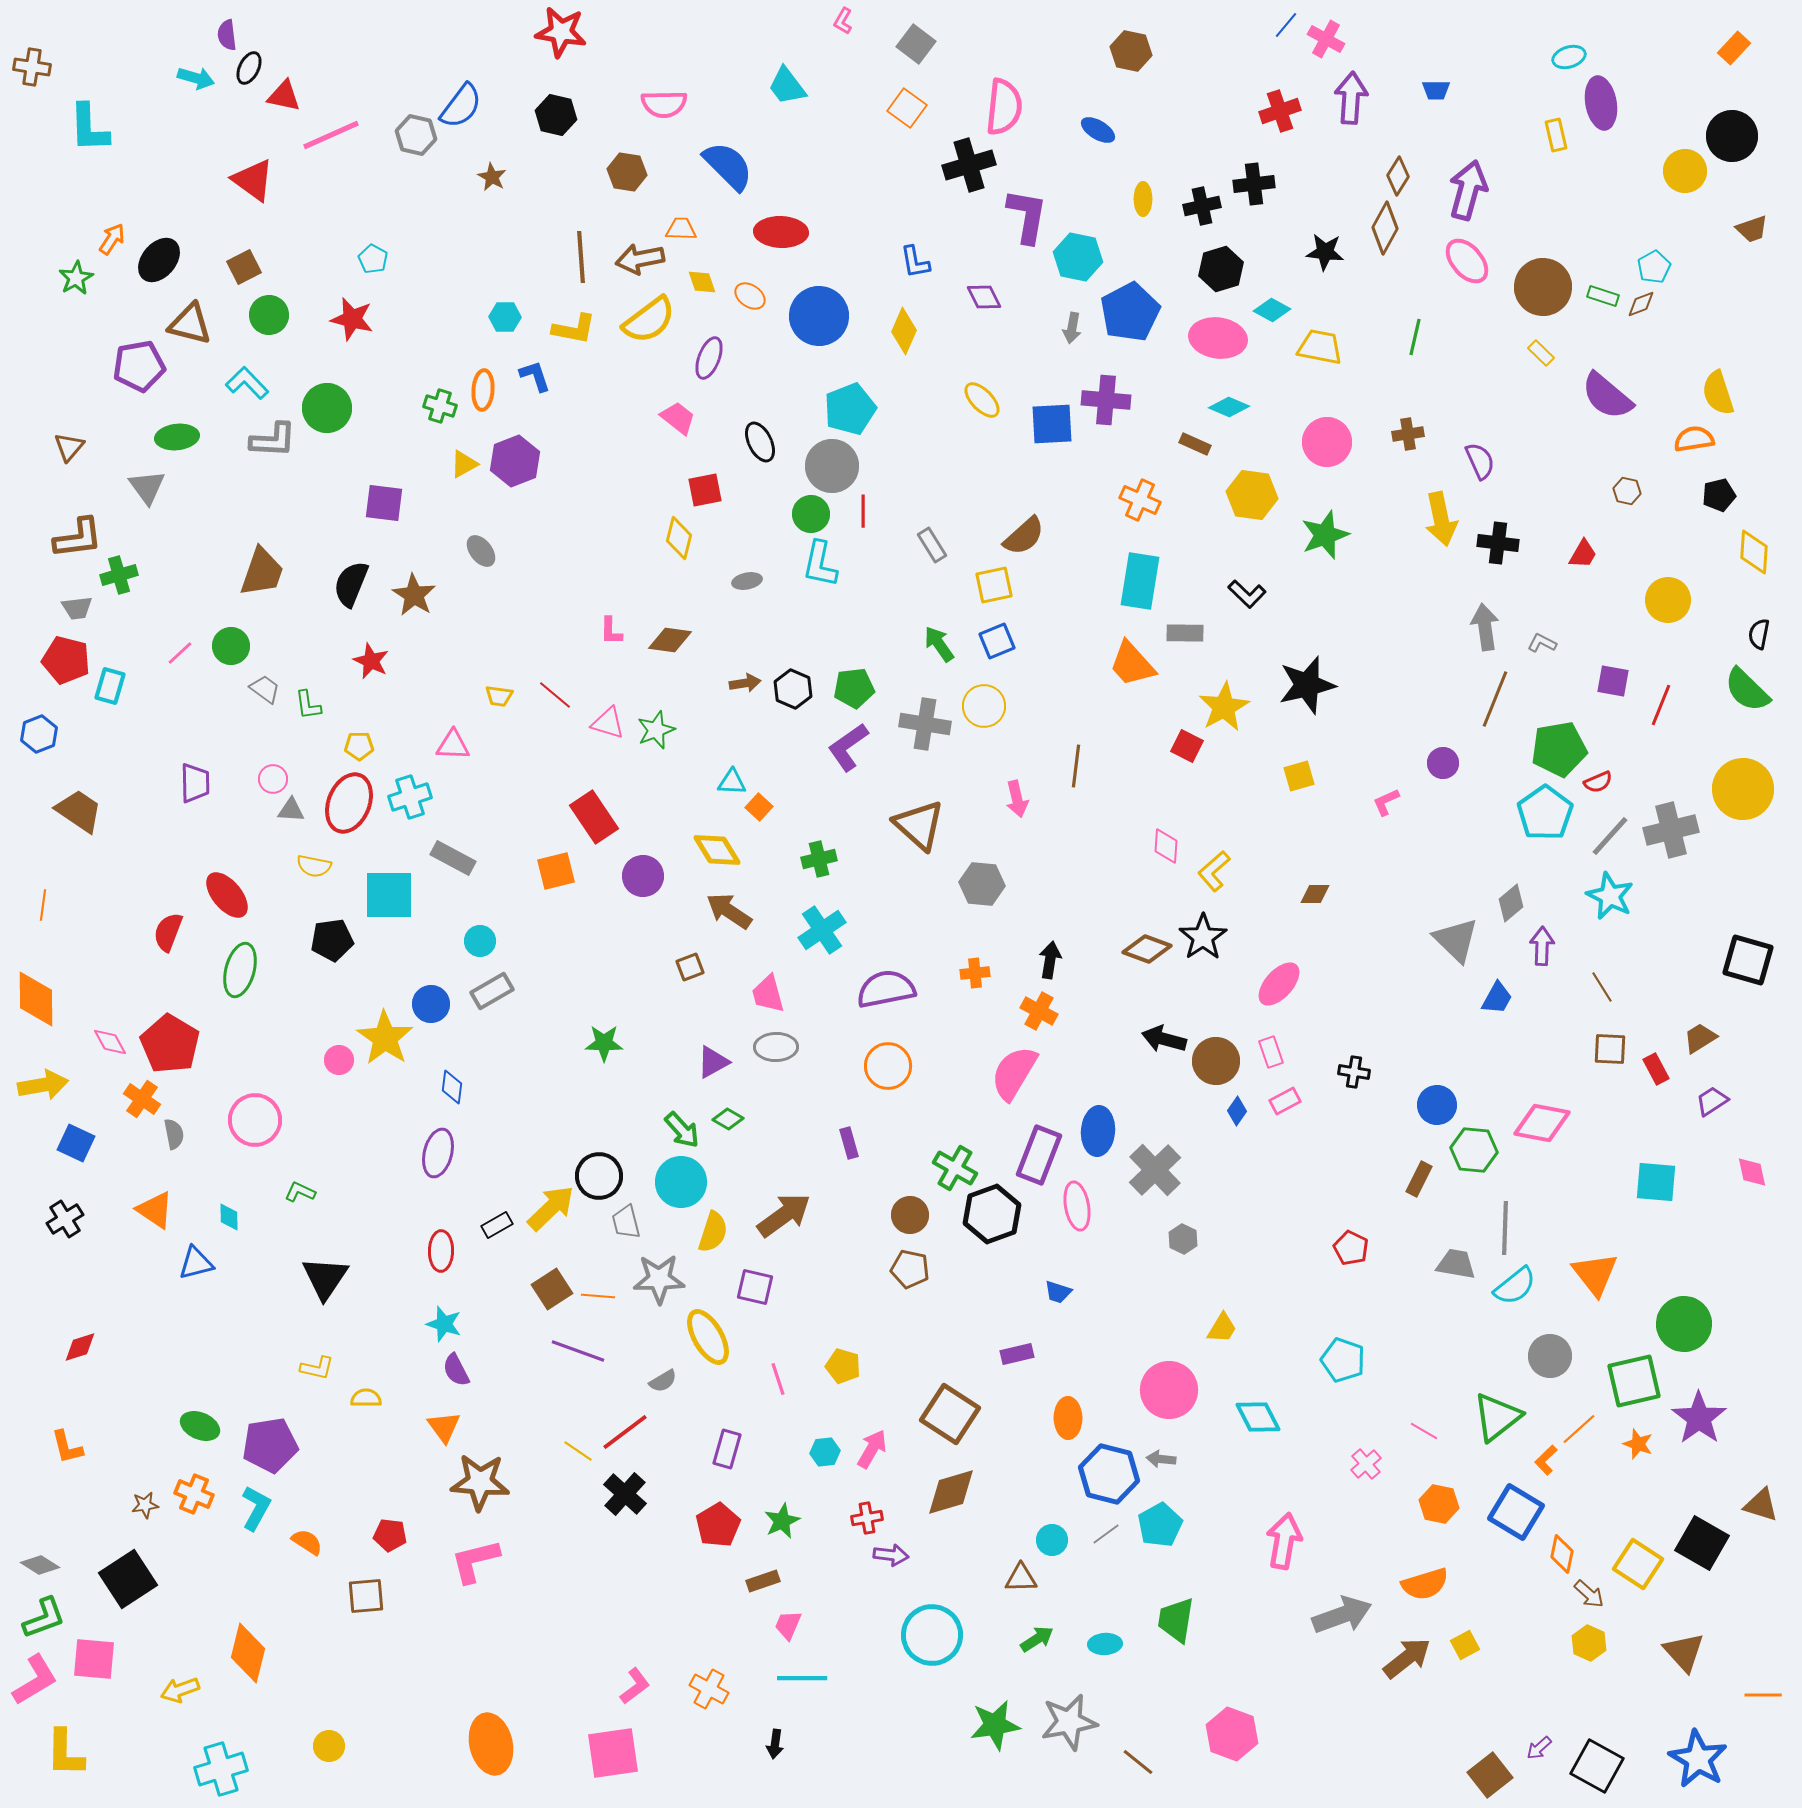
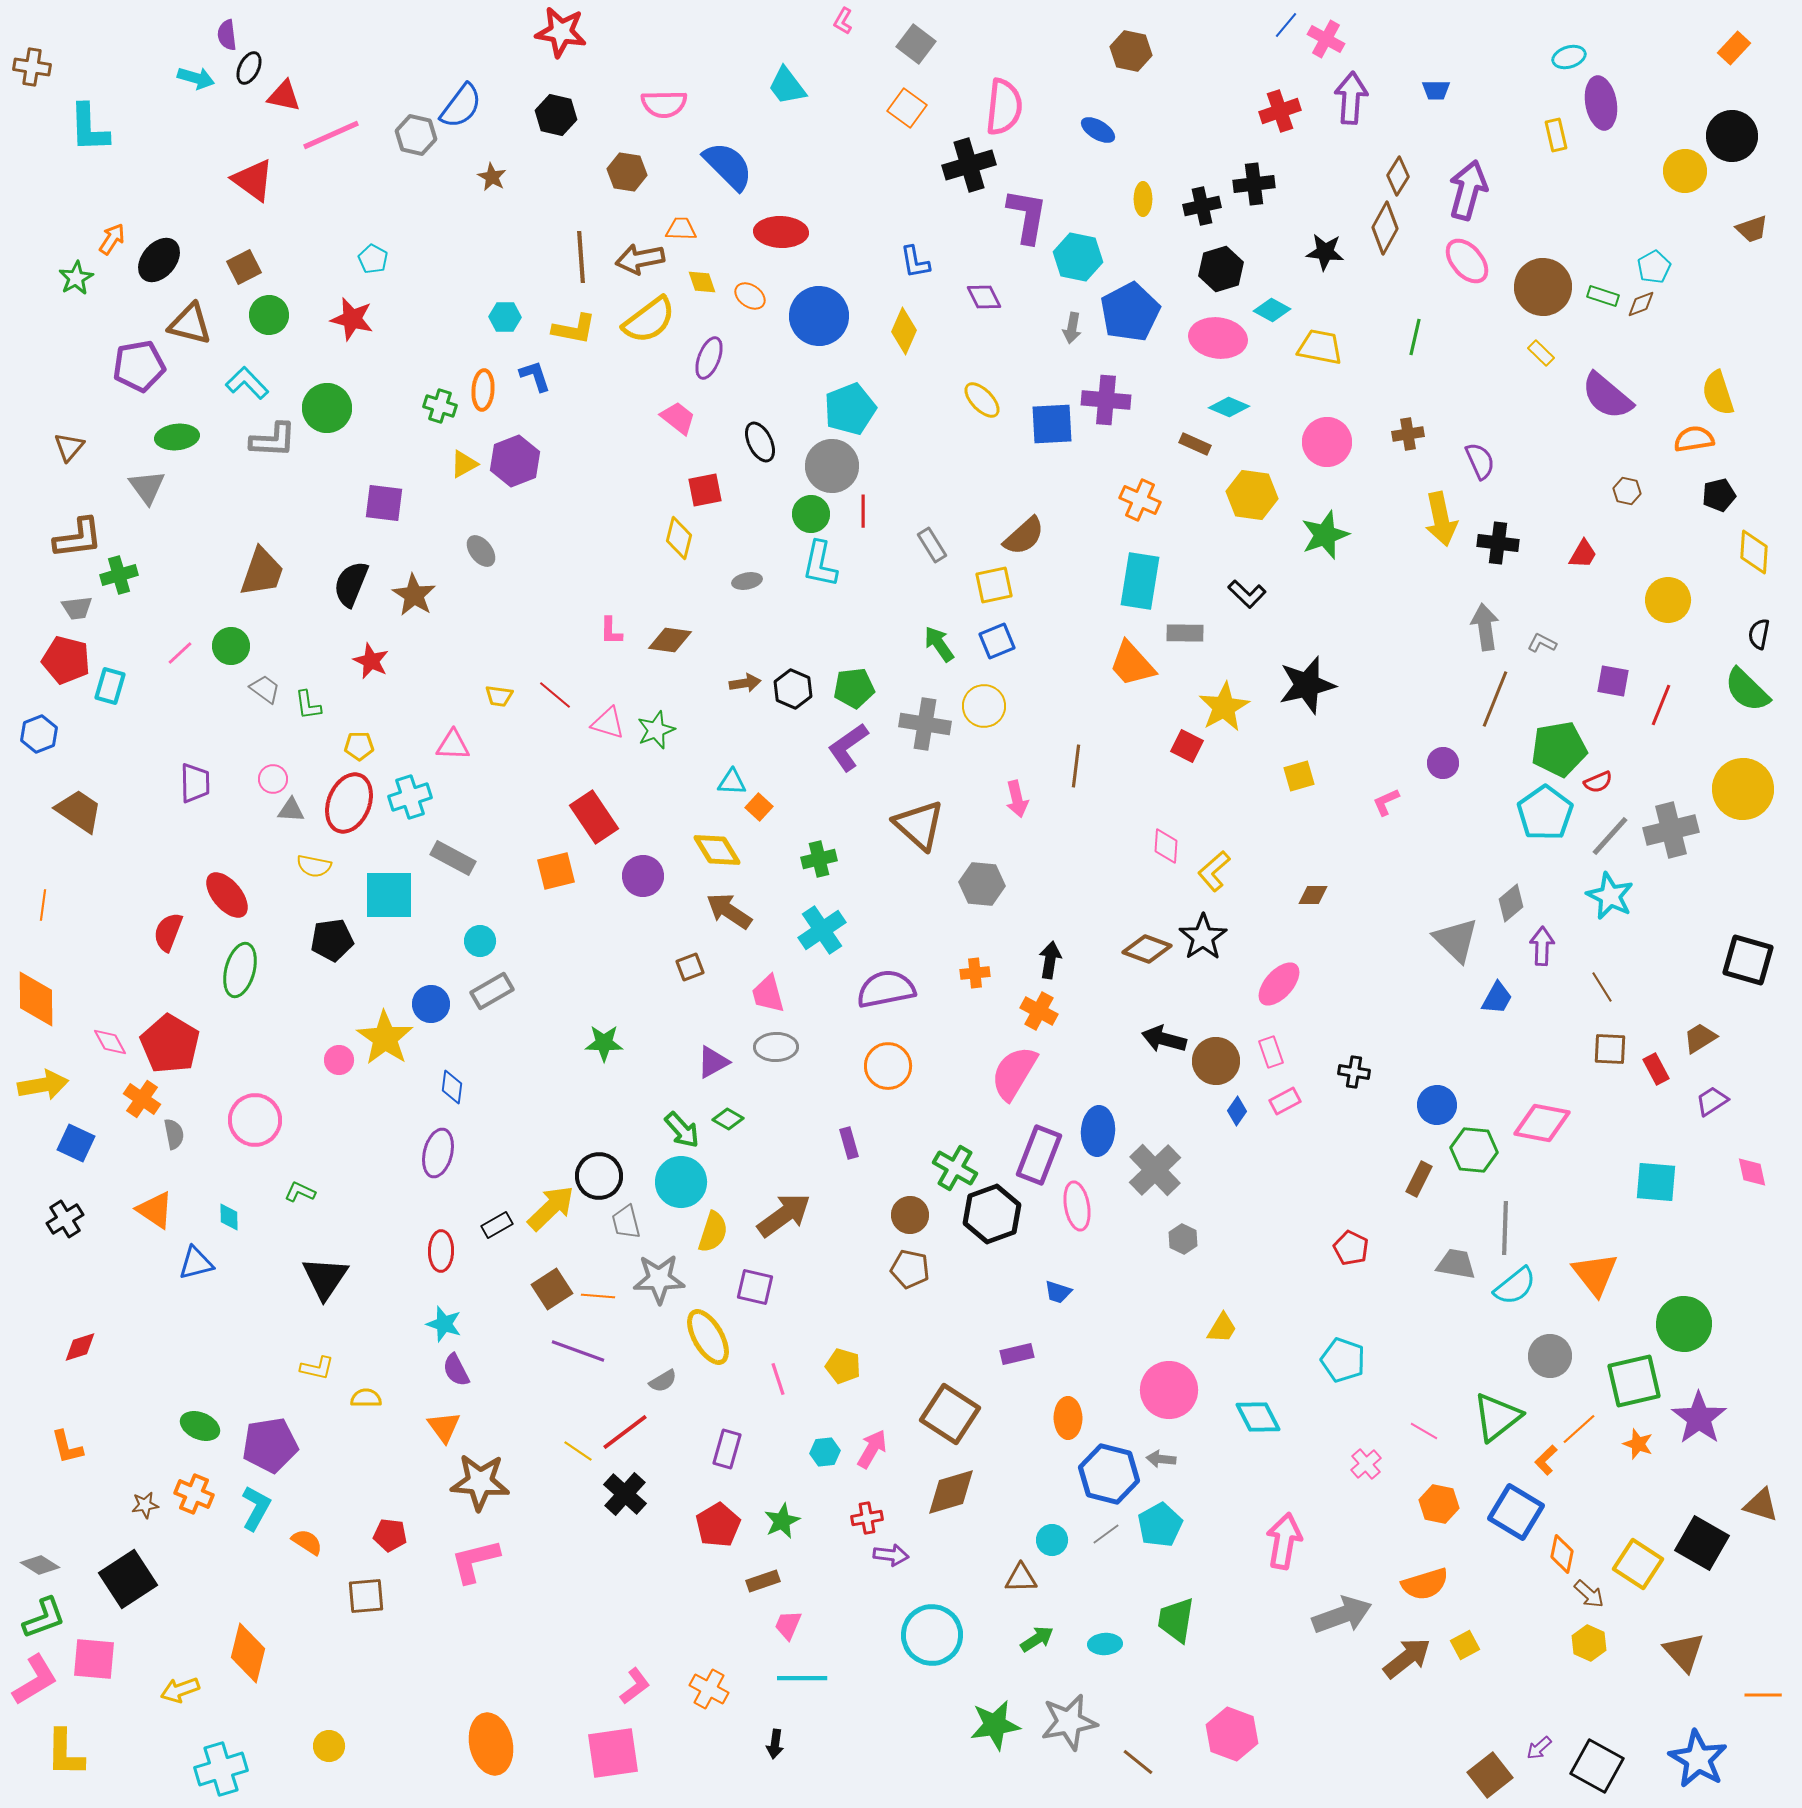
brown diamond at (1315, 894): moved 2 px left, 1 px down
